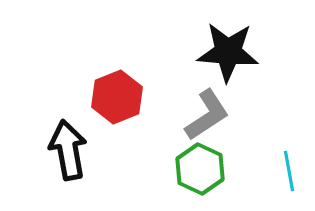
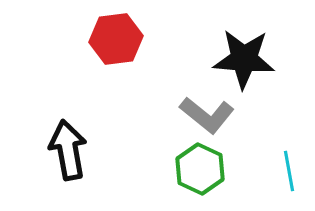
black star: moved 16 px right, 7 px down
red hexagon: moved 1 px left, 58 px up; rotated 15 degrees clockwise
gray L-shape: rotated 72 degrees clockwise
